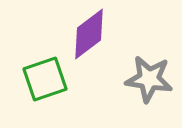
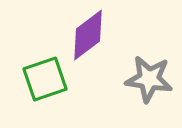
purple diamond: moved 1 px left, 1 px down
